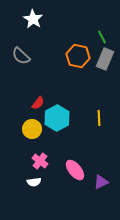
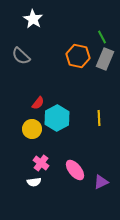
pink cross: moved 1 px right, 2 px down
